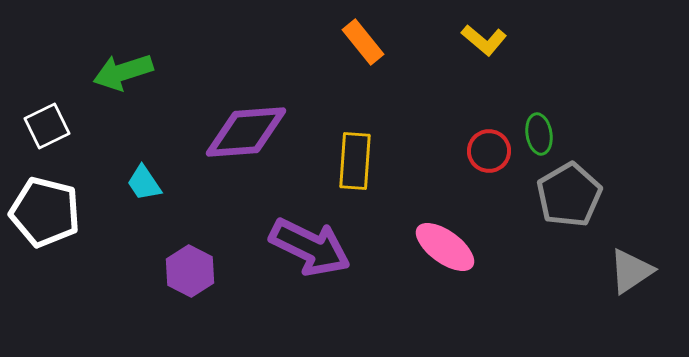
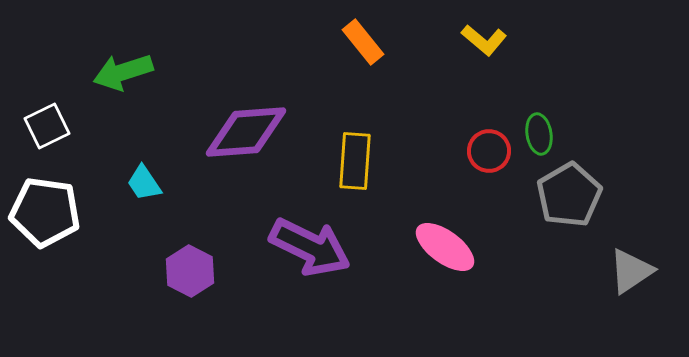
white pentagon: rotated 6 degrees counterclockwise
